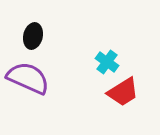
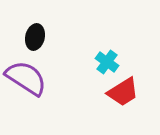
black ellipse: moved 2 px right, 1 px down
purple semicircle: moved 2 px left; rotated 9 degrees clockwise
